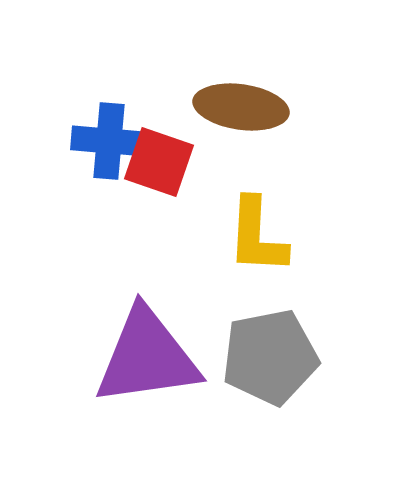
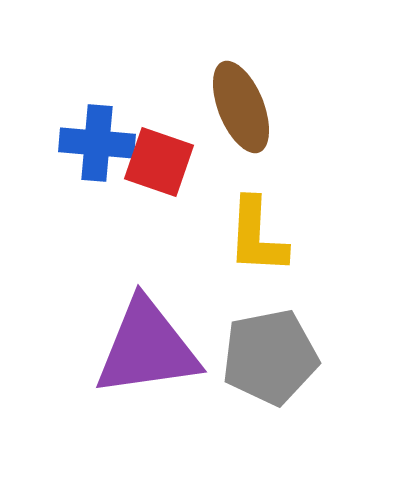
brown ellipse: rotated 60 degrees clockwise
blue cross: moved 12 px left, 2 px down
purple triangle: moved 9 px up
